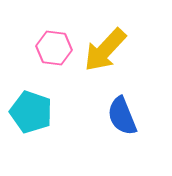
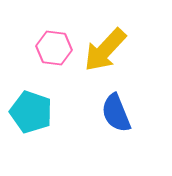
blue semicircle: moved 6 px left, 3 px up
